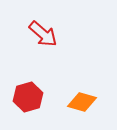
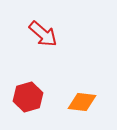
orange diamond: rotated 8 degrees counterclockwise
